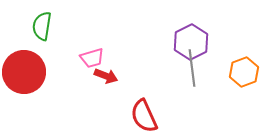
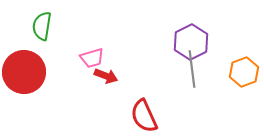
gray line: moved 1 px down
